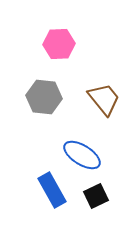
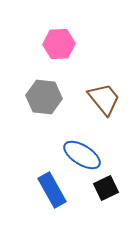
black square: moved 10 px right, 8 px up
